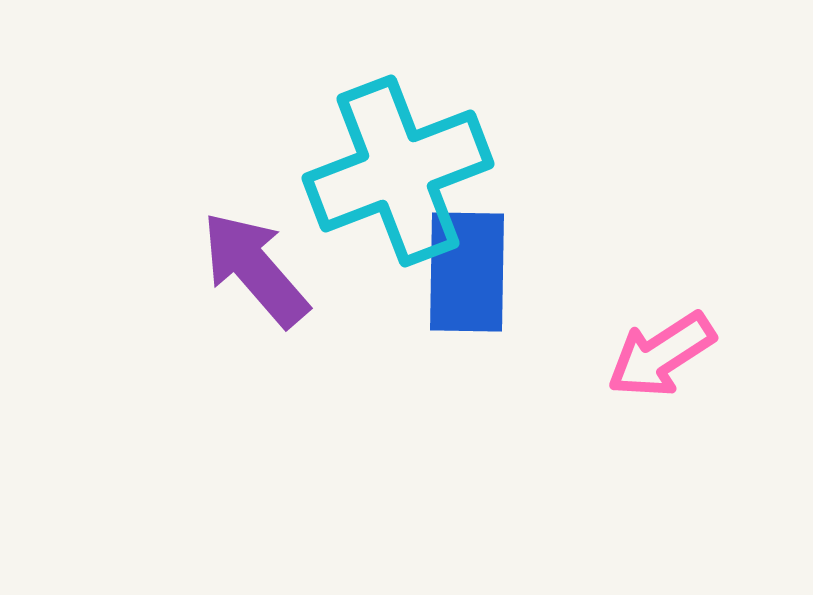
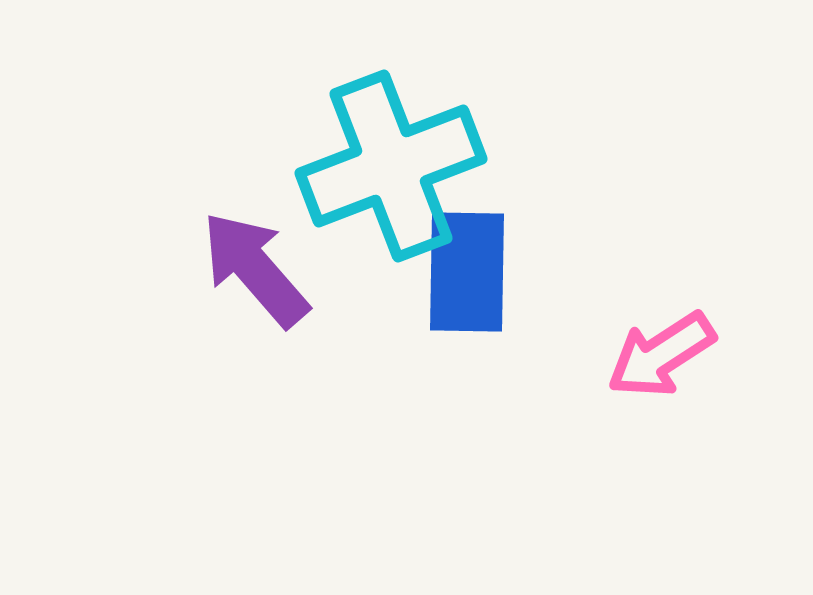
cyan cross: moved 7 px left, 5 px up
